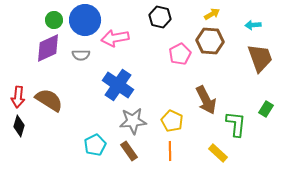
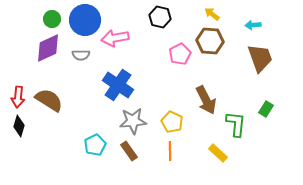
yellow arrow: rotated 112 degrees counterclockwise
green circle: moved 2 px left, 1 px up
yellow pentagon: moved 1 px down
